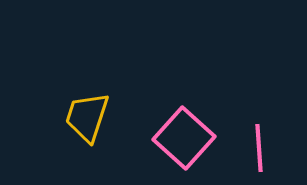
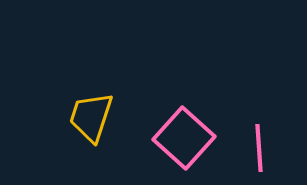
yellow trapezoid: moved 4 px right
